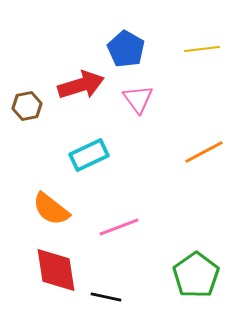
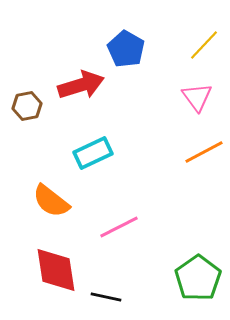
yellow line: moved 2 px right, 4 px up; rotated 40 degrees counterclockwise
pink triangle: moved 59 px right, 2 px up
cyan rectangle: moved 4 px right, 2 px up
orange semicircle: moved 8 px up
pink line: rotated 6 degrees counterclockwise
green pentagon: moved 2 px right, 3 px down
